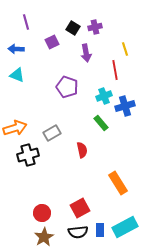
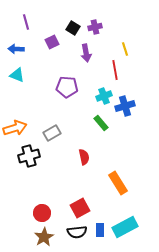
purple pentagon: rotated 15 degrees counterclockwise
red semicircle: moved 2 px right, 7 px down
black cross: moved 1 px right, 1 px down
black semicircle: moved 1 px left
